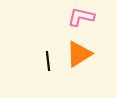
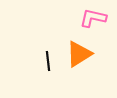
pink L-shape: moved 12 px right, 1 px down
